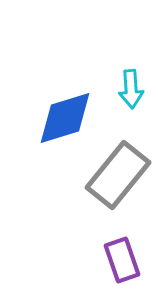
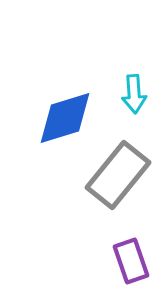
cyan arrow: moved 3 px right, 5 px down
purple rectangle: moved 9 px right, 1 px down
